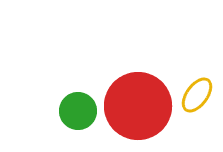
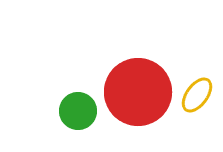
red circle: moved 14 px up
